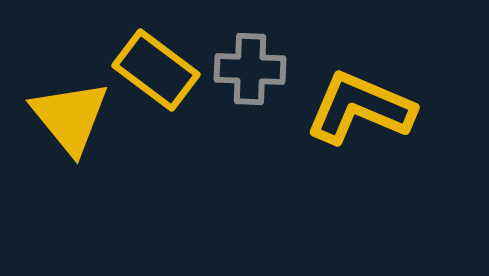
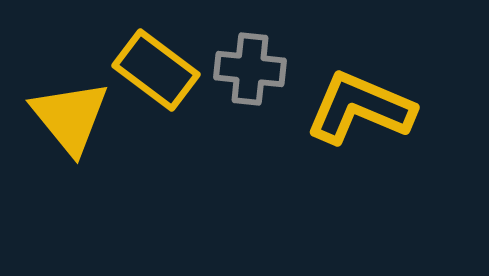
gray cross: rotated 4 degrees clockwise
